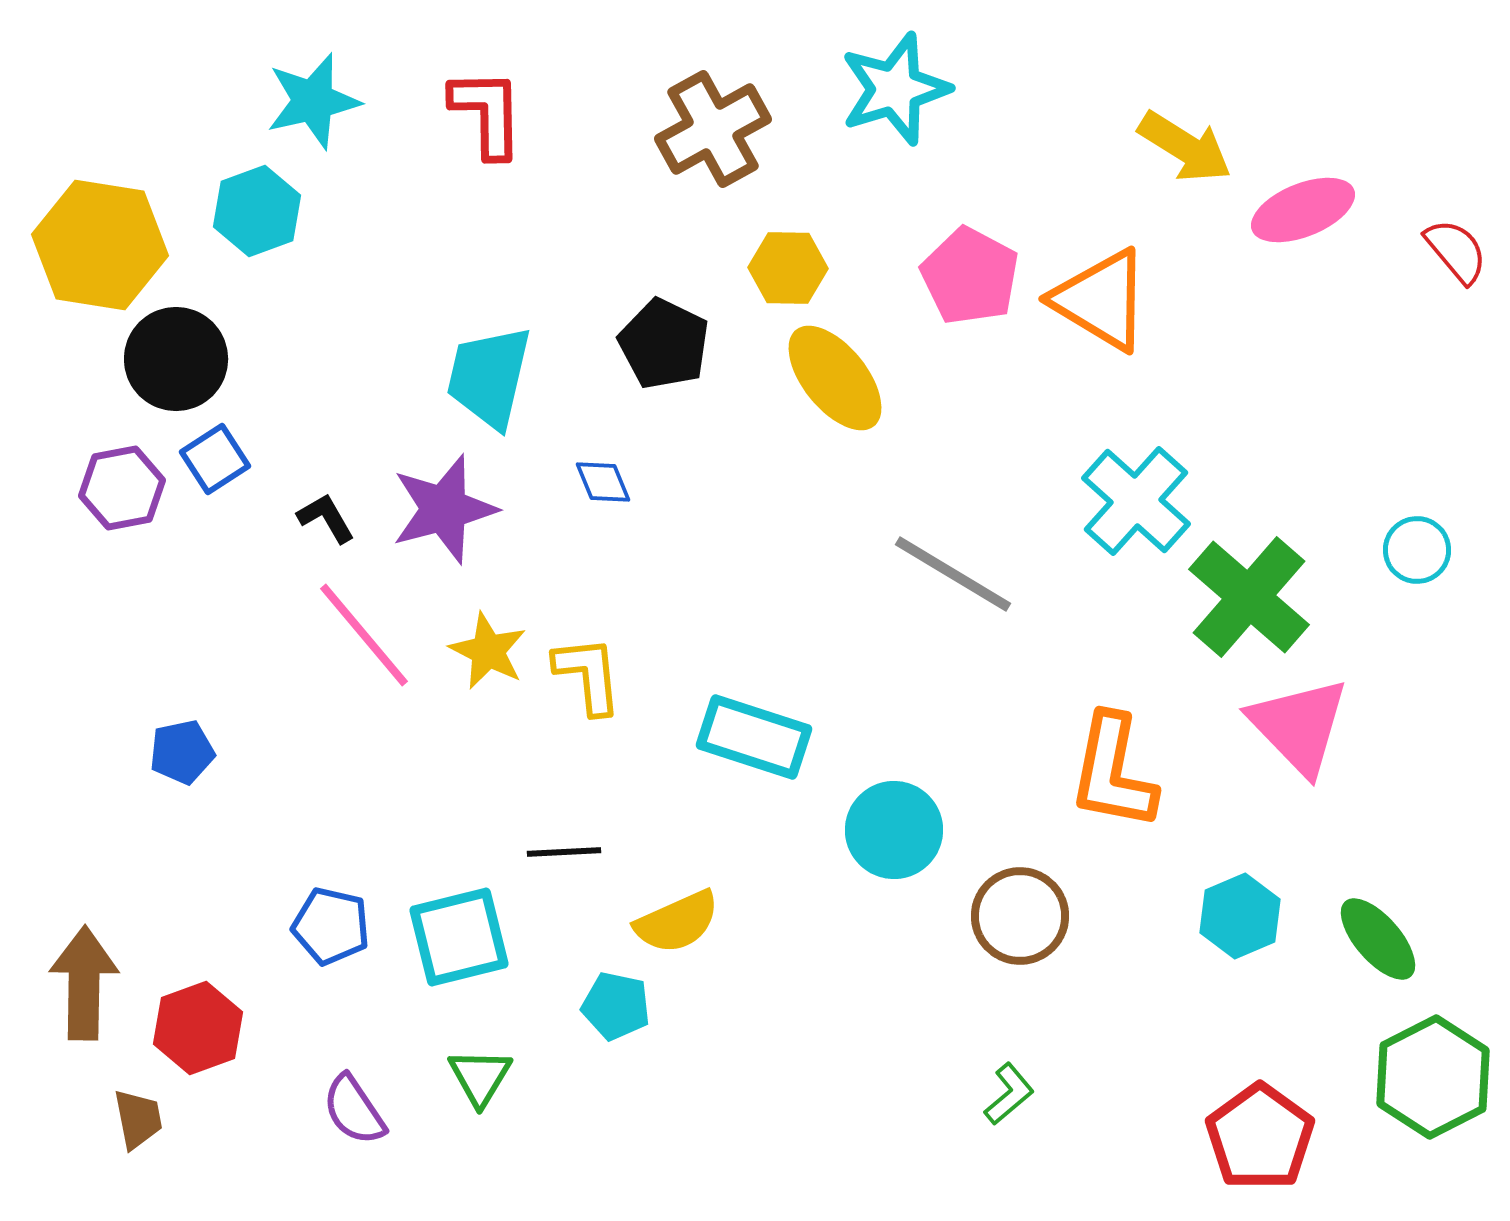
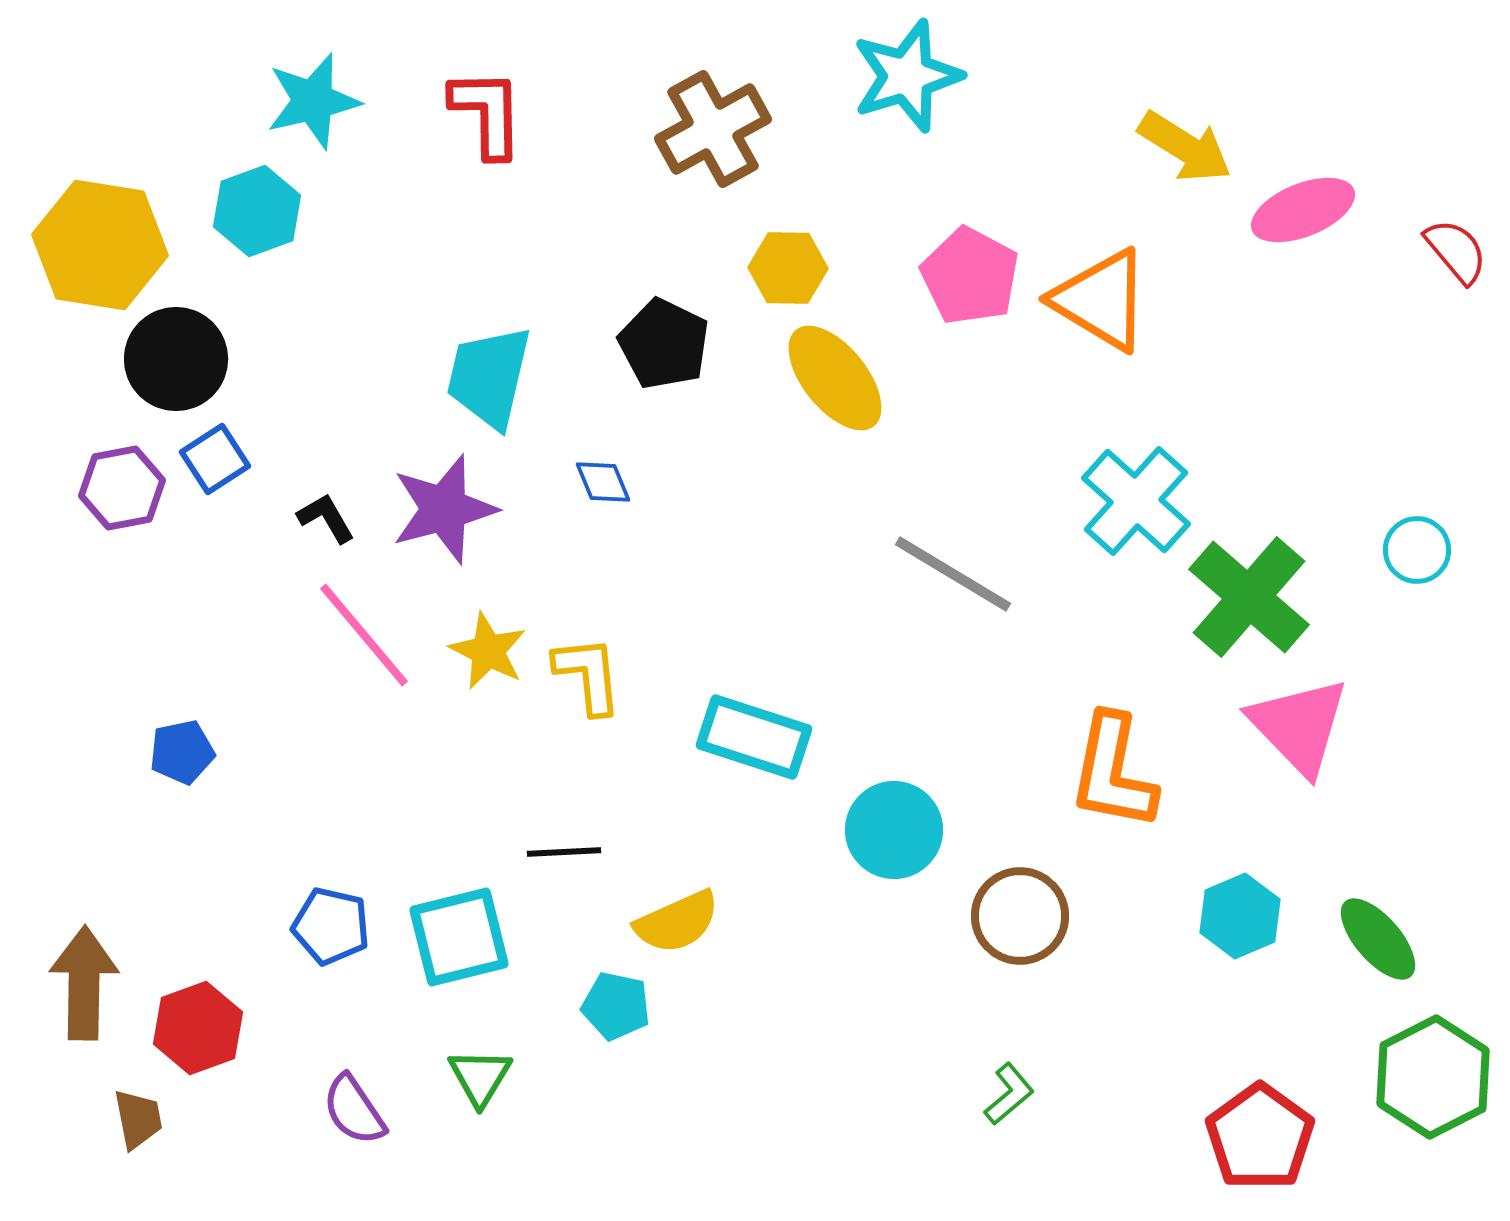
cyan star at (895, 89): moved 12 px right, 13 px up
